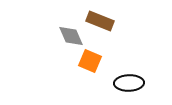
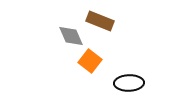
orange square: rotated 15 degrees clockwise
